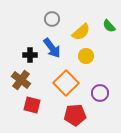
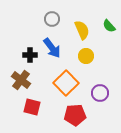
yellow semicircle: moved 1 px right, 2 px up; rotated 72 degrees counterclockwise
red square: moved 2 px down
